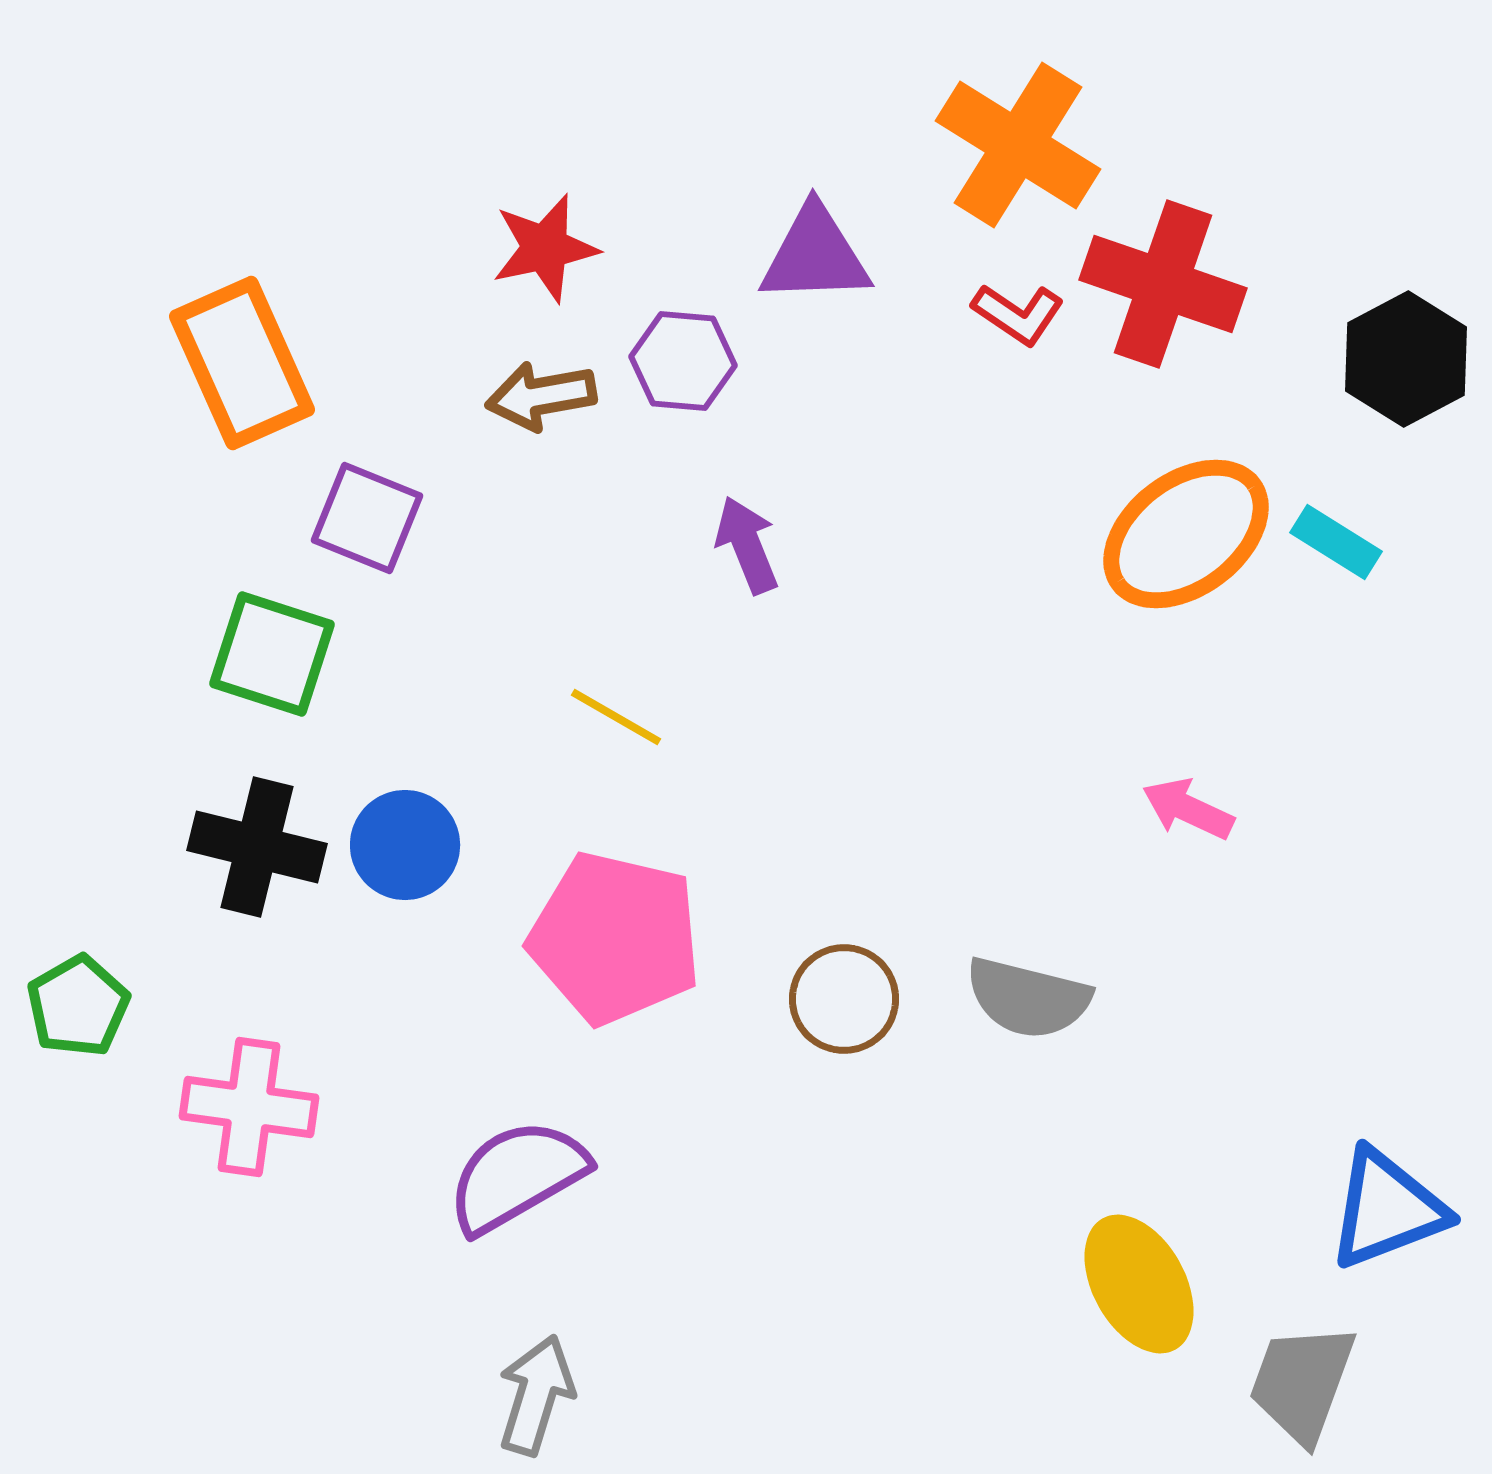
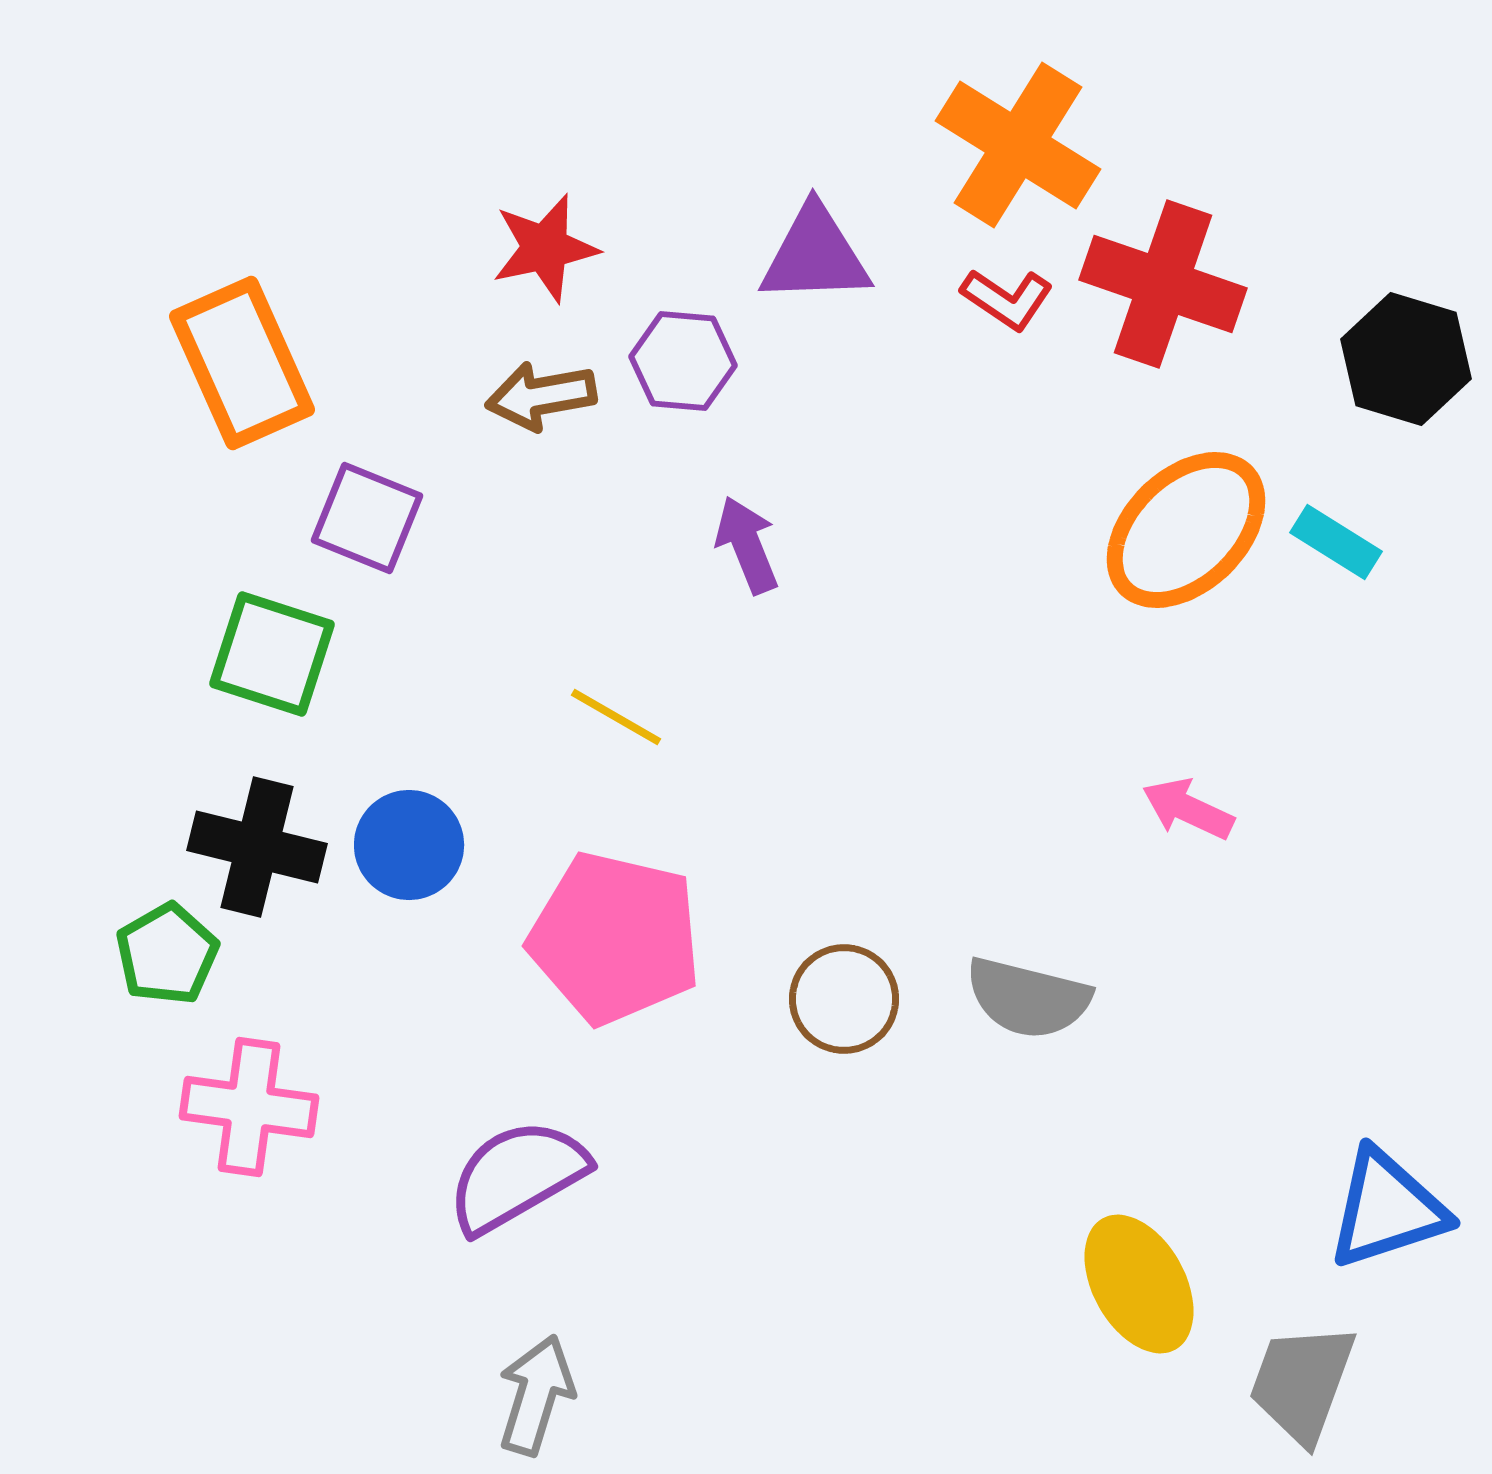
red L-shape: moved 11 px left, 15 px up
black hexagon: rotated 15 degrees counterclockwise
orange ellipse: moved 4 px up; rotated 7 degrees counterclockwise
blue circle: moved 4 px right
green pentagon: moved 89 px right, 52 px up
blue triangle: rotated 3 degrees clockwise
